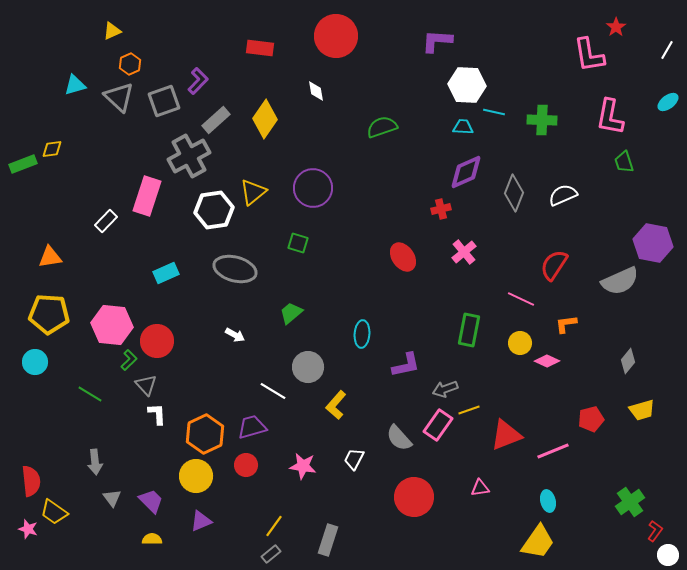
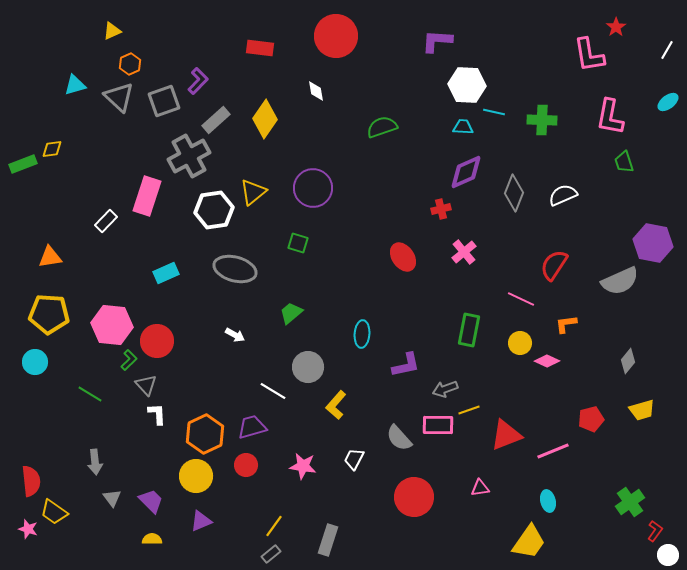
pink rectangle at (438, 425): rotated 56 degrees clockwise
yellow trapezoid at (538, 542): moved 9 px left
